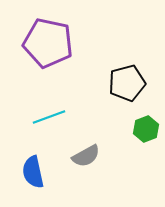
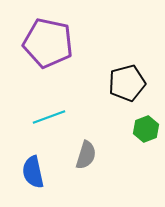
gray semicircle: moved 1 px up; rotated 44 degrees counterclockwise
